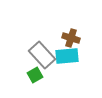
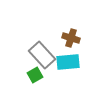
cyan rectangle: moved 1 px right, 6 px down
